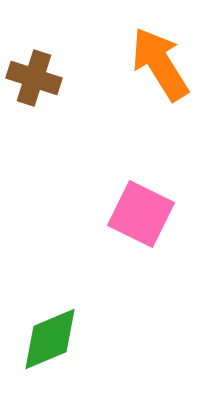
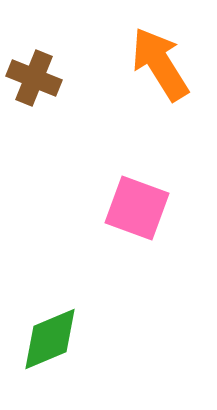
brown cross: rotated 4 degrees clockwise
pink square: moved 4 px left, 6 px up; rotated 6 degrees counterclockwise
